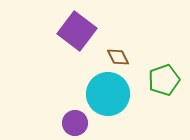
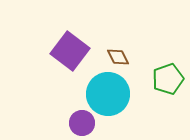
purple square: moved 7 px left, 20 px down
green pentagon: moved 4 px right, 1 px up
purple circle: moved 7 px right
